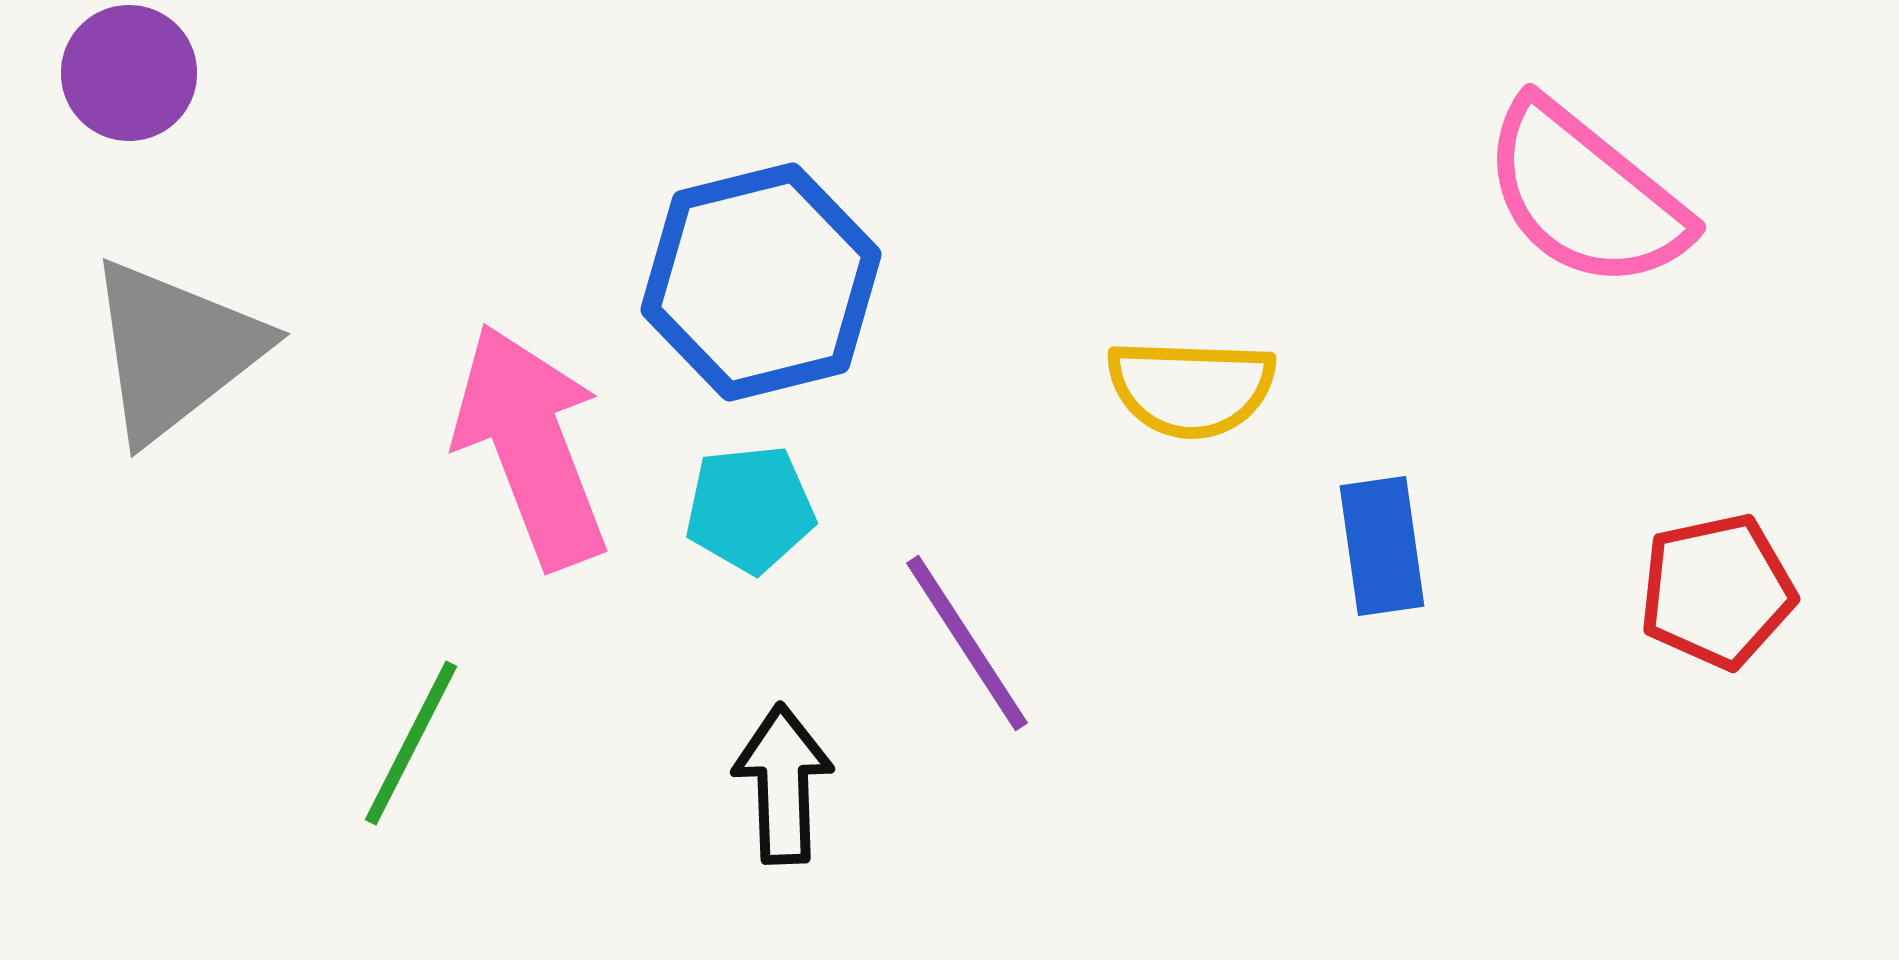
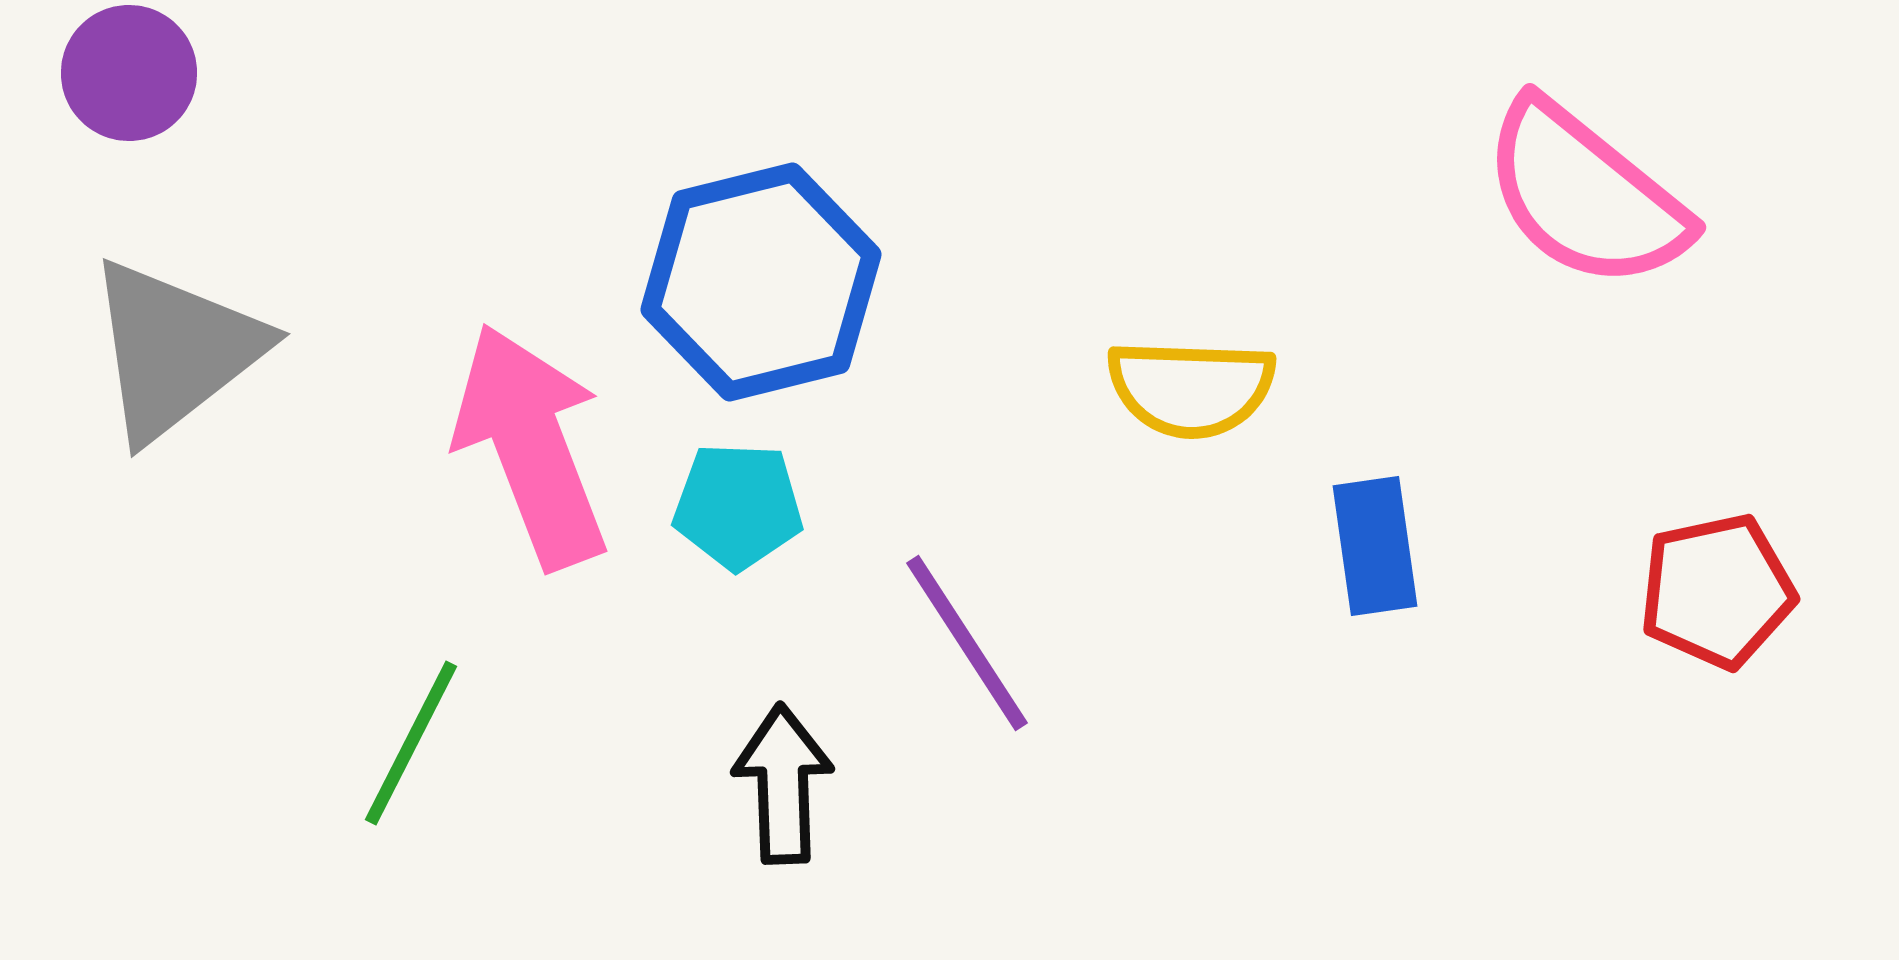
cyan pentagon: moved 12 px left, 3 px up; rotated 8 degrees clockwise
blue rectangle: moved 7 px left
